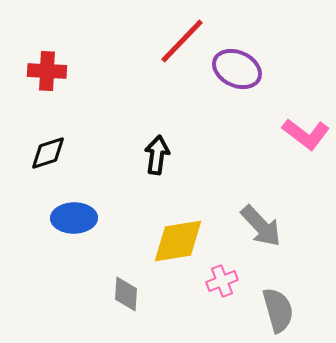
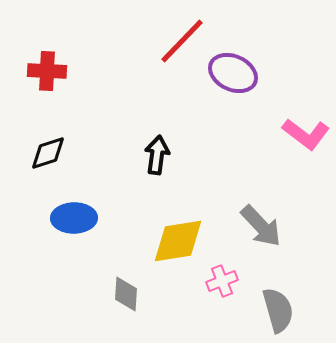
purple ellipse: moved 4 px left, 4 px down
